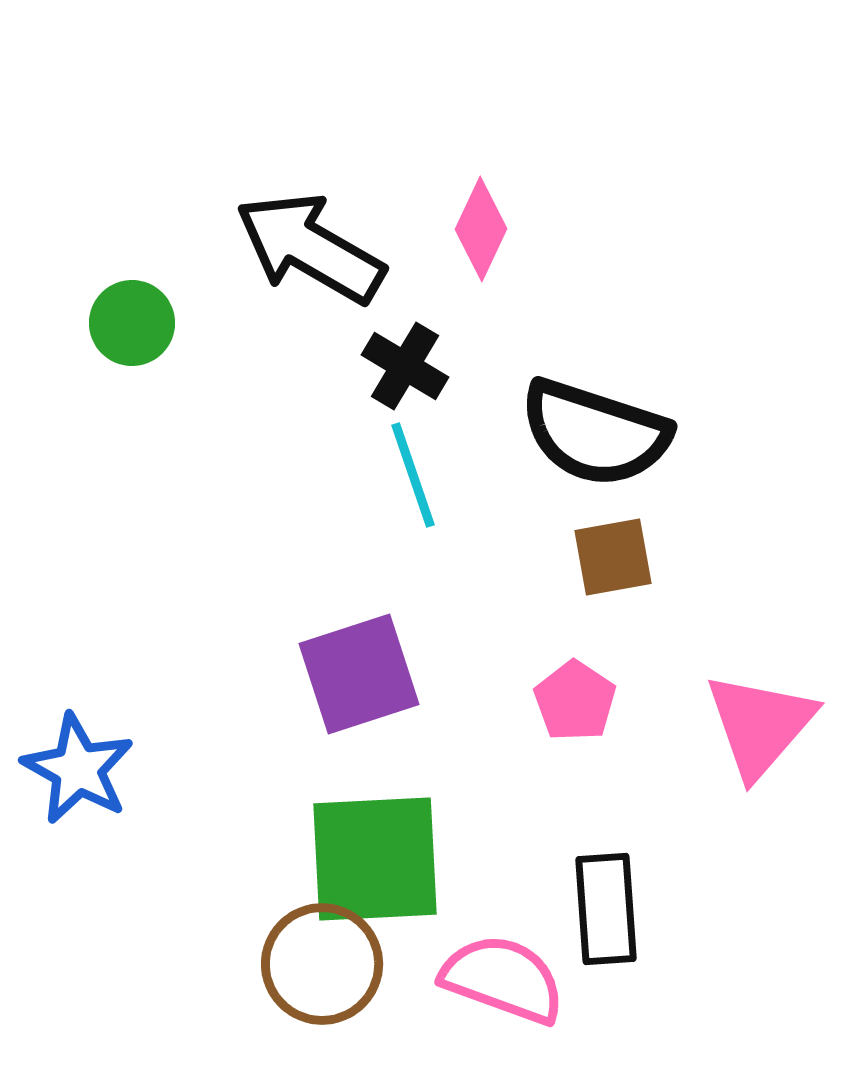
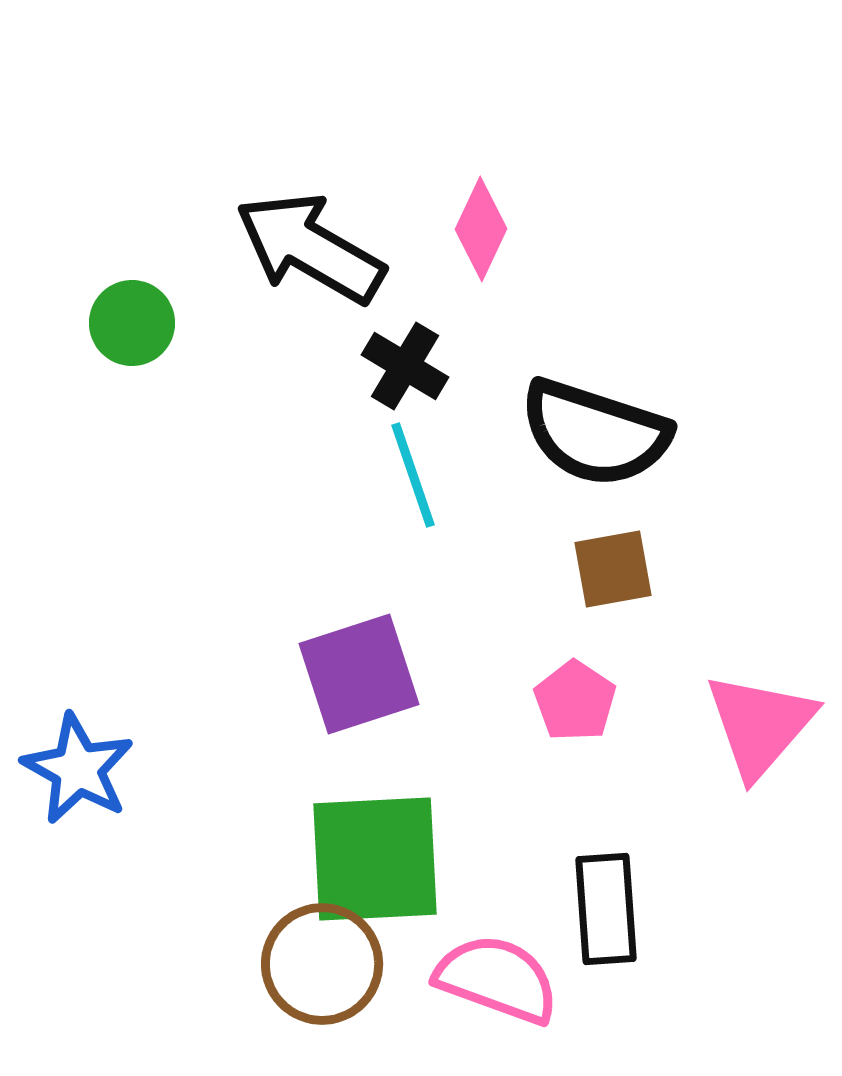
brown square: moved 12 px down
pink semicircle: moved 6 px left
